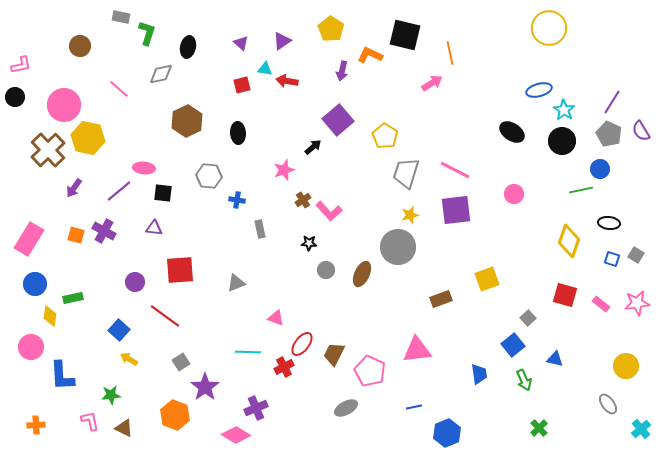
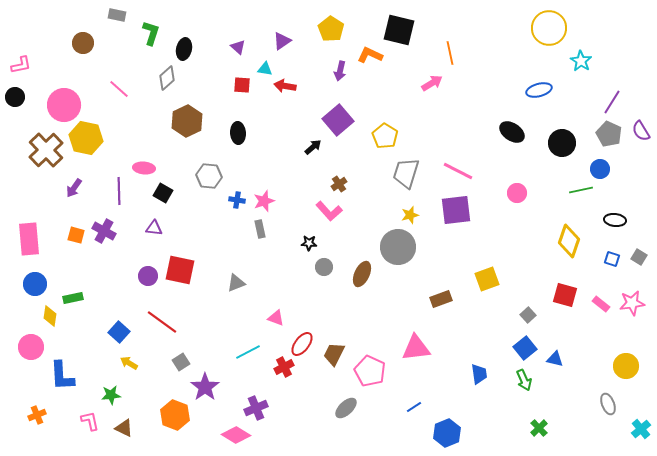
gray rectangle at (121, 17): moved 4 px left, 2 px up
green L-shape at (147, 33): moved 4 px right
black square at (405, 35): moved 6 px left, 5 px up
purple triangle at (241, 43): moved 3 px left, 4 px down
brown circle at (80, 46): moved 3 px right, 3 px up
black ellipse at (188, 47): moved 4 px left, 2 px down
purple arrow at (342, 71): moved 2 px left
gray diamond at (161, 74): moved 6 px right, 4 px down; rotated 30 degrees counterclockwise
red arrow at (287, 81): moved 2 px left, 5 px down
red square at (242, 85): rotated 18 degrees clockwise
cyan star at (564, 110): moved 17 px right, 49 px up
yellow hexagon at (88, 138): moved 2 px left
black circle at (562, 141): moved 2 px down
brown cross at (48, 150): moved 2 px left
pink star at (284, 170): moved 20 px left, 31 px down
pink line at (455, 170): moved 3 px right, 1 px down
purple line at (119, 191): rotated 52 degrees counterclockwise
black square at (163, 193): rotated 24 degrees clockwise
pink circle at (514, 194): moved 3 px right, 1 px up
brown cross at (303, 200): moved 36 px right, 16 px up
black ellipse at (609, 223): moved 6 px right, 3 px up
pink rectangle at (29, 239): rotated 36 degrees counterclockwise
gray square at (636, 255): moved 3 px right, 2 px down
red square at (180, 270): rotated 16 degrees clockwise
gray circle at (326, 270): moved 2 px left, 3 px up
purple circle at (135, 282): moved 13 px right, 6 px up
pink star at (637, 303): moved 5 px left
red line at (165, 316): moved 3 px left, 6 px down
gray square at (528, 318): moved 3 px up
blue square at (119, 330): moved 2 px down
blue square at (513, 345): moved 12 px right, 3 px down
pink triangle at (417, 350): moved 1 px left, 2 px up
cyan line at (248, 352): rotated 30 degrees counterclockwise
yellow arrow at (129, 359): moved 4 px down
gray ellipse at (608, 404): rotated 15 degrees clockwise
blue line at (414, 407): rotated 21 degrees counterclockwise
gray ellipse at (346, 408): rotated 15 degrees counterclockwise
orange cross at (36, 425): moved 1 px right, 10 px up; rotated 18 degrees counterclockwise
